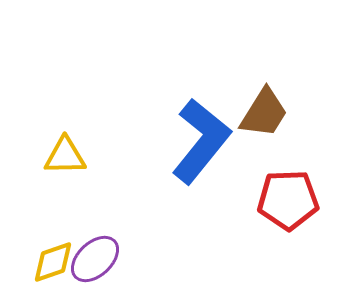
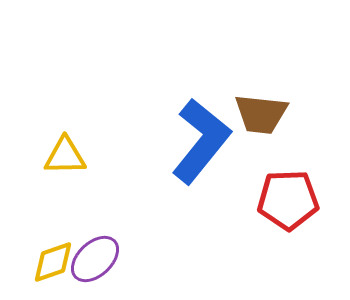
brown trapezoid: moved 3 px left, 1 px down; rotated 64 degrees clockwise
